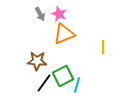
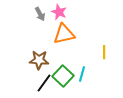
pink star: moved 2 px up
orange triangle: rotated 10 degrees clockwise
yellow line: moved 1 px right, 5 px down
brown star: moved 2 px right, 1 px up
green square: rotated 20 degrees counterclockwise
cyan line: moved 5 px right, 11 px up
